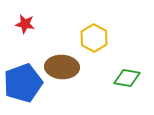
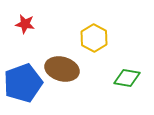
brown ellipse: moved 2 px down; rotated 12 degrees clockwise
